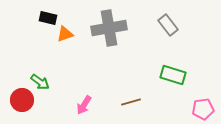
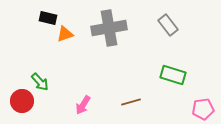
green arrow: rotated 12 degrees clockwise
red circle: moved 1 px down
pink arrow: moved 1 px left
